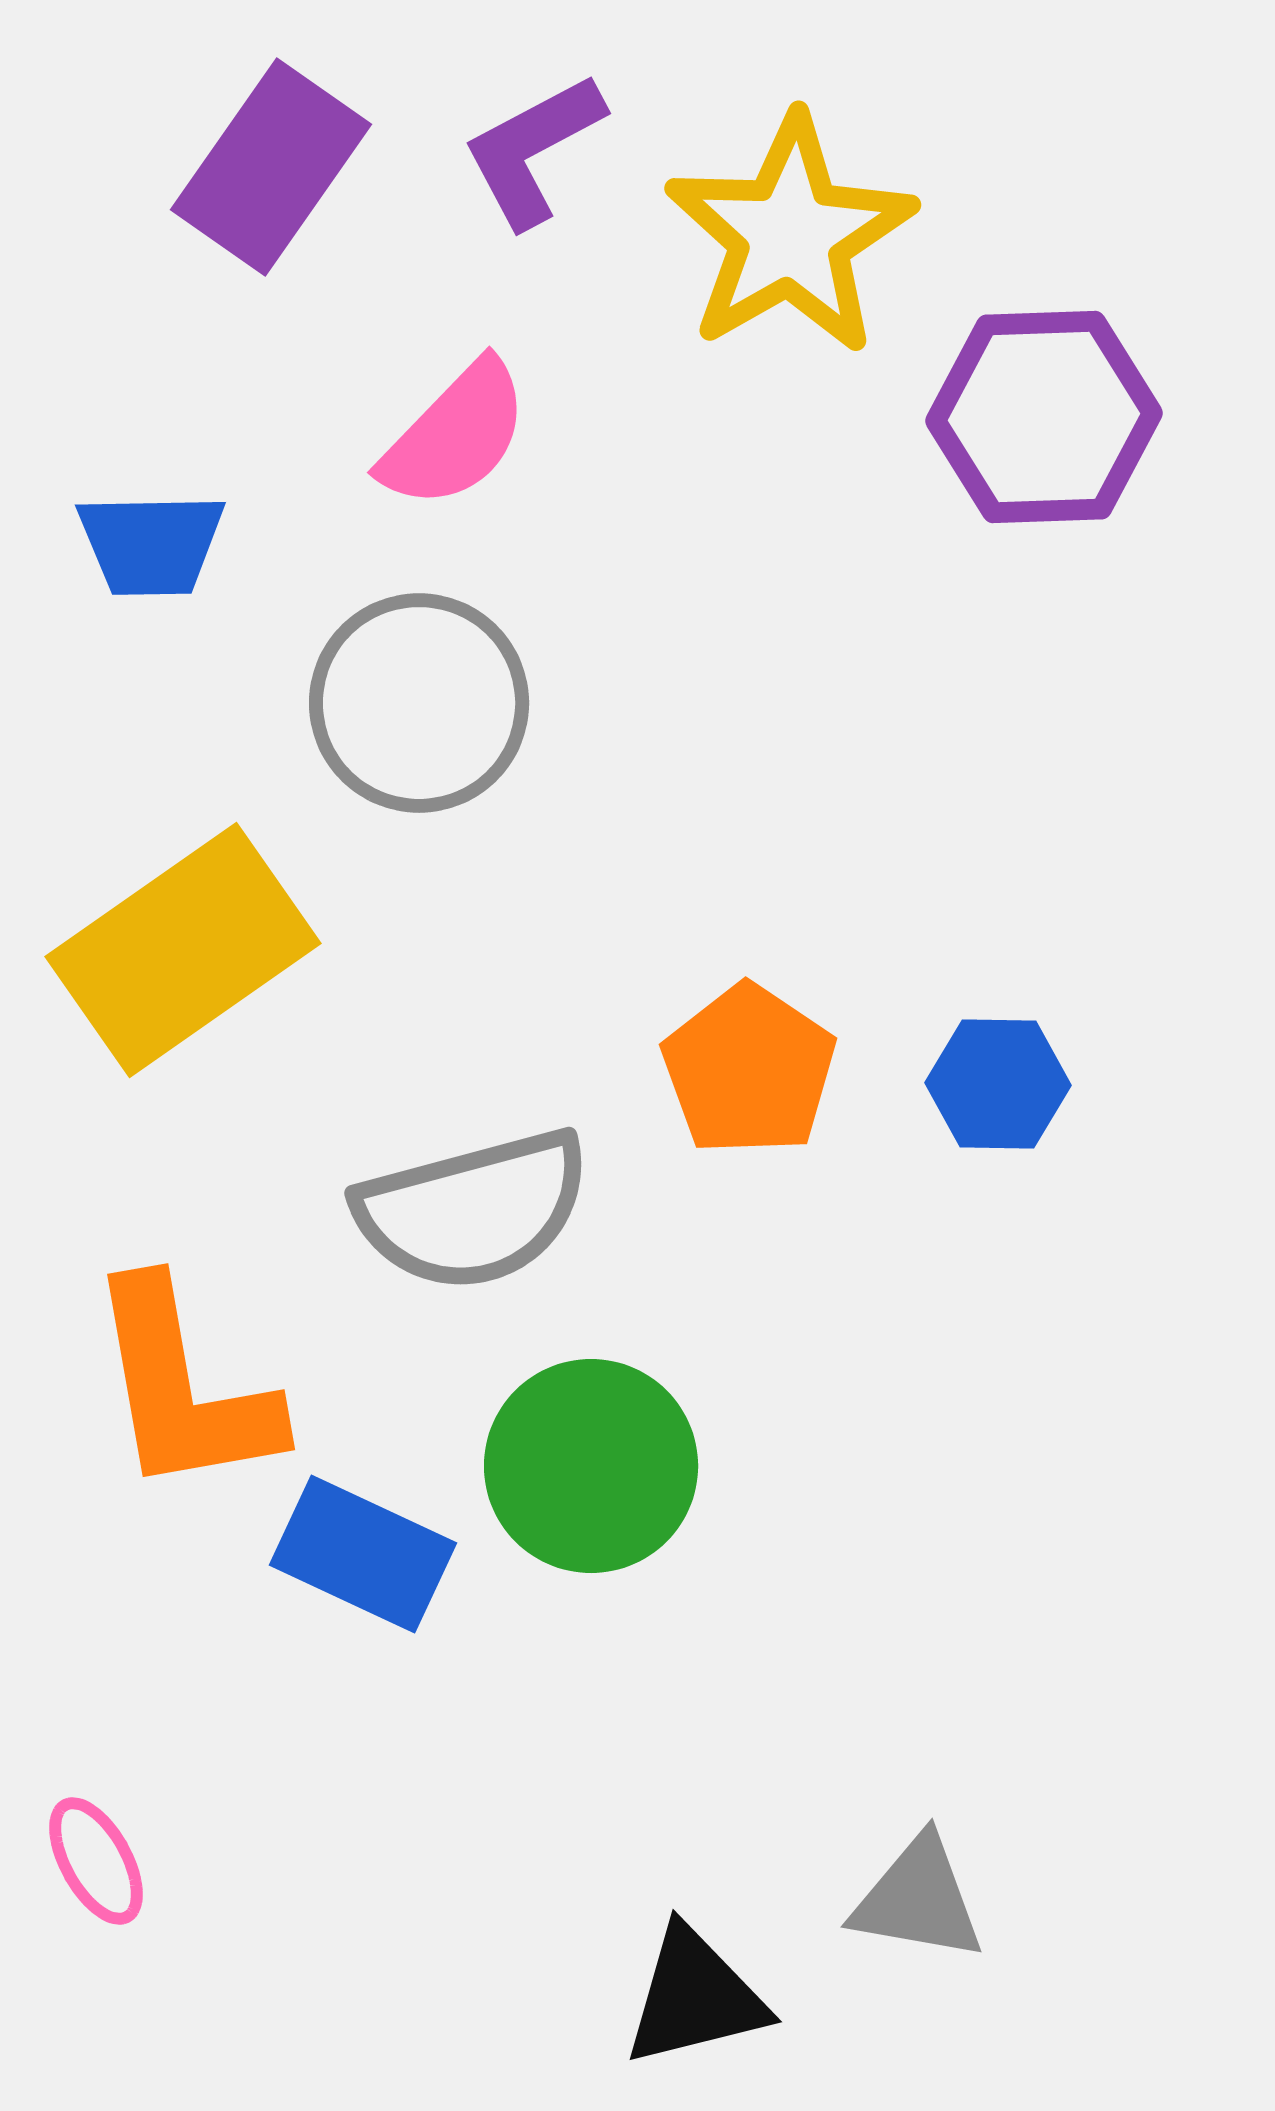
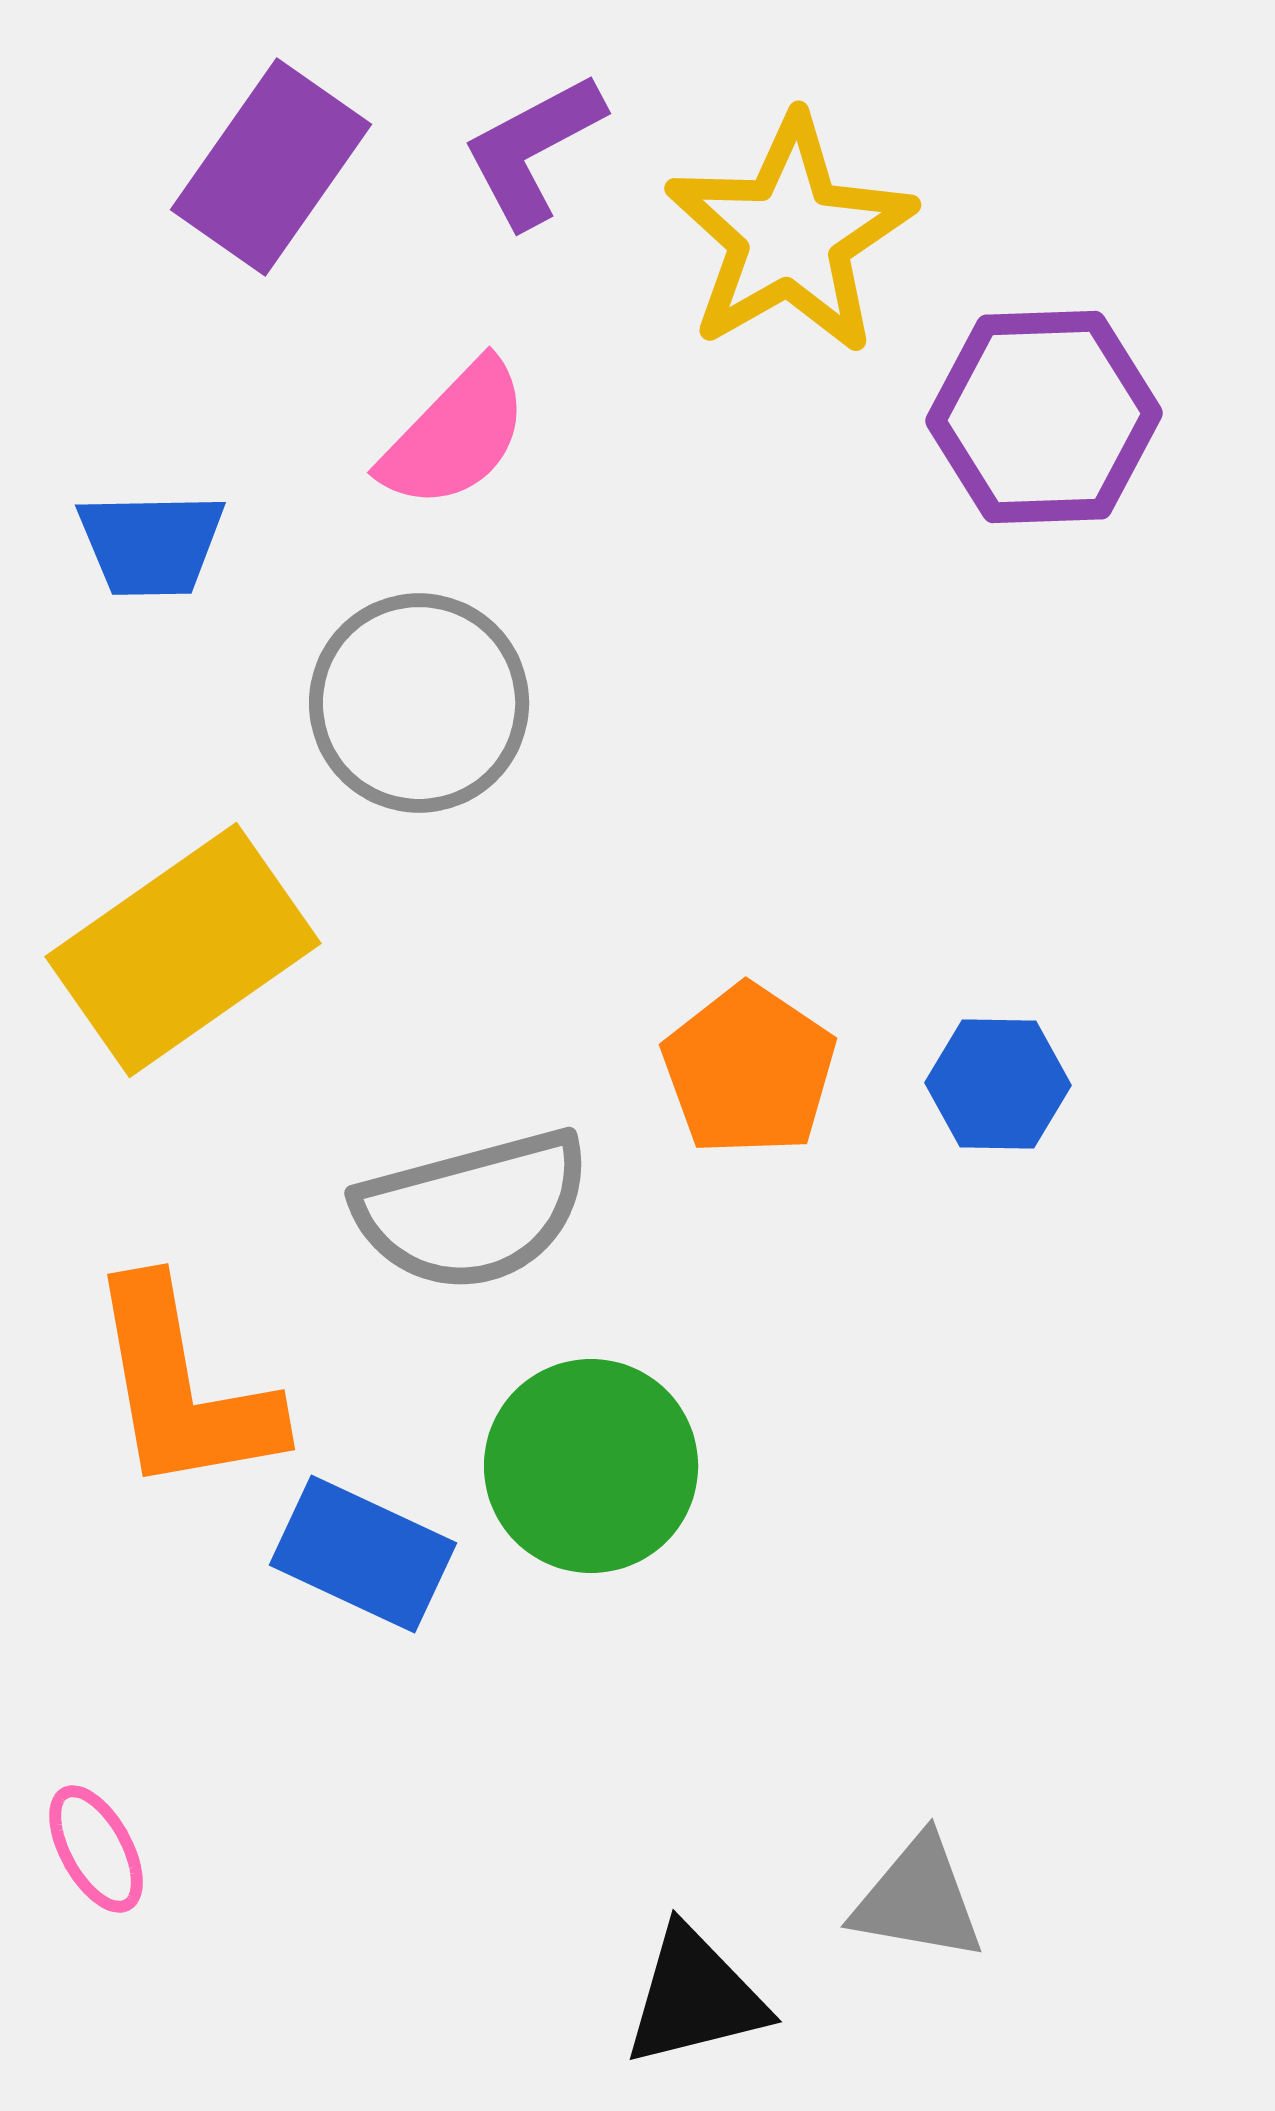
pink ellipse: moved 12 px up
